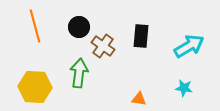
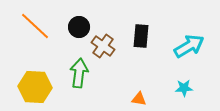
orange line: rotated 32 degrees counterclockwise
cyan star: rotated 12 degrees counterclockwise
